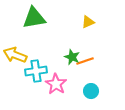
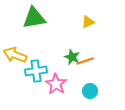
cyan circle: moved 1 px left
